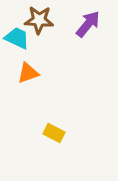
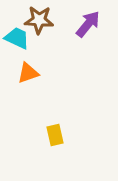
yellow rectangle: moved 1 px right, 2 px down; rotated 50 degrees clockwise
